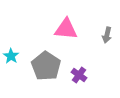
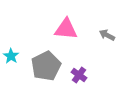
gray arrow: rotated 105 degrees clockwise
gray pentagon: rotated 12 degrees clockwise
